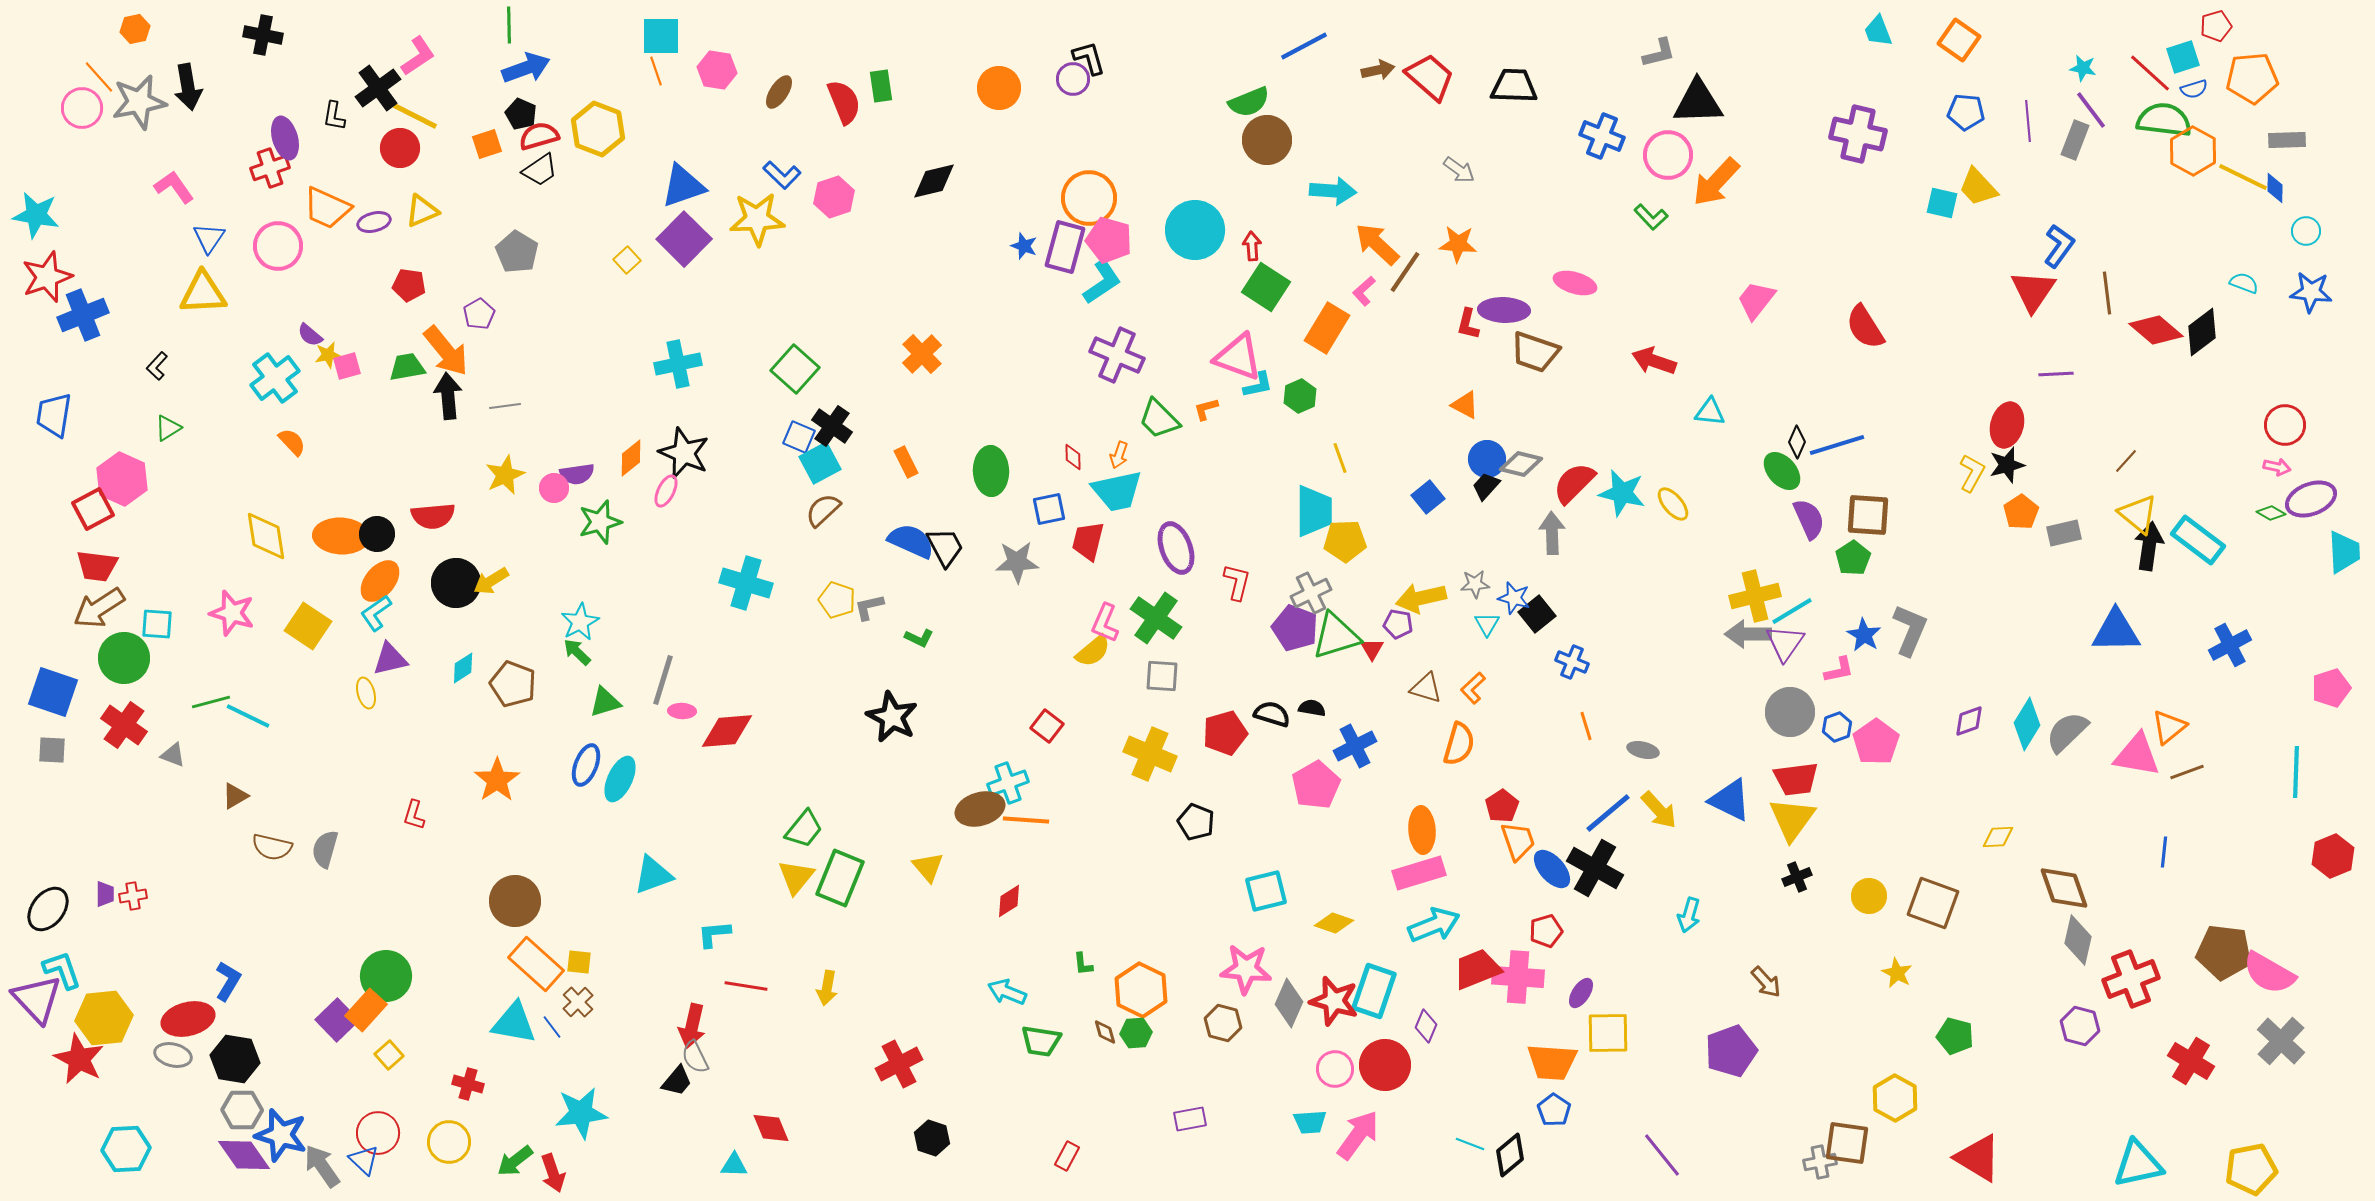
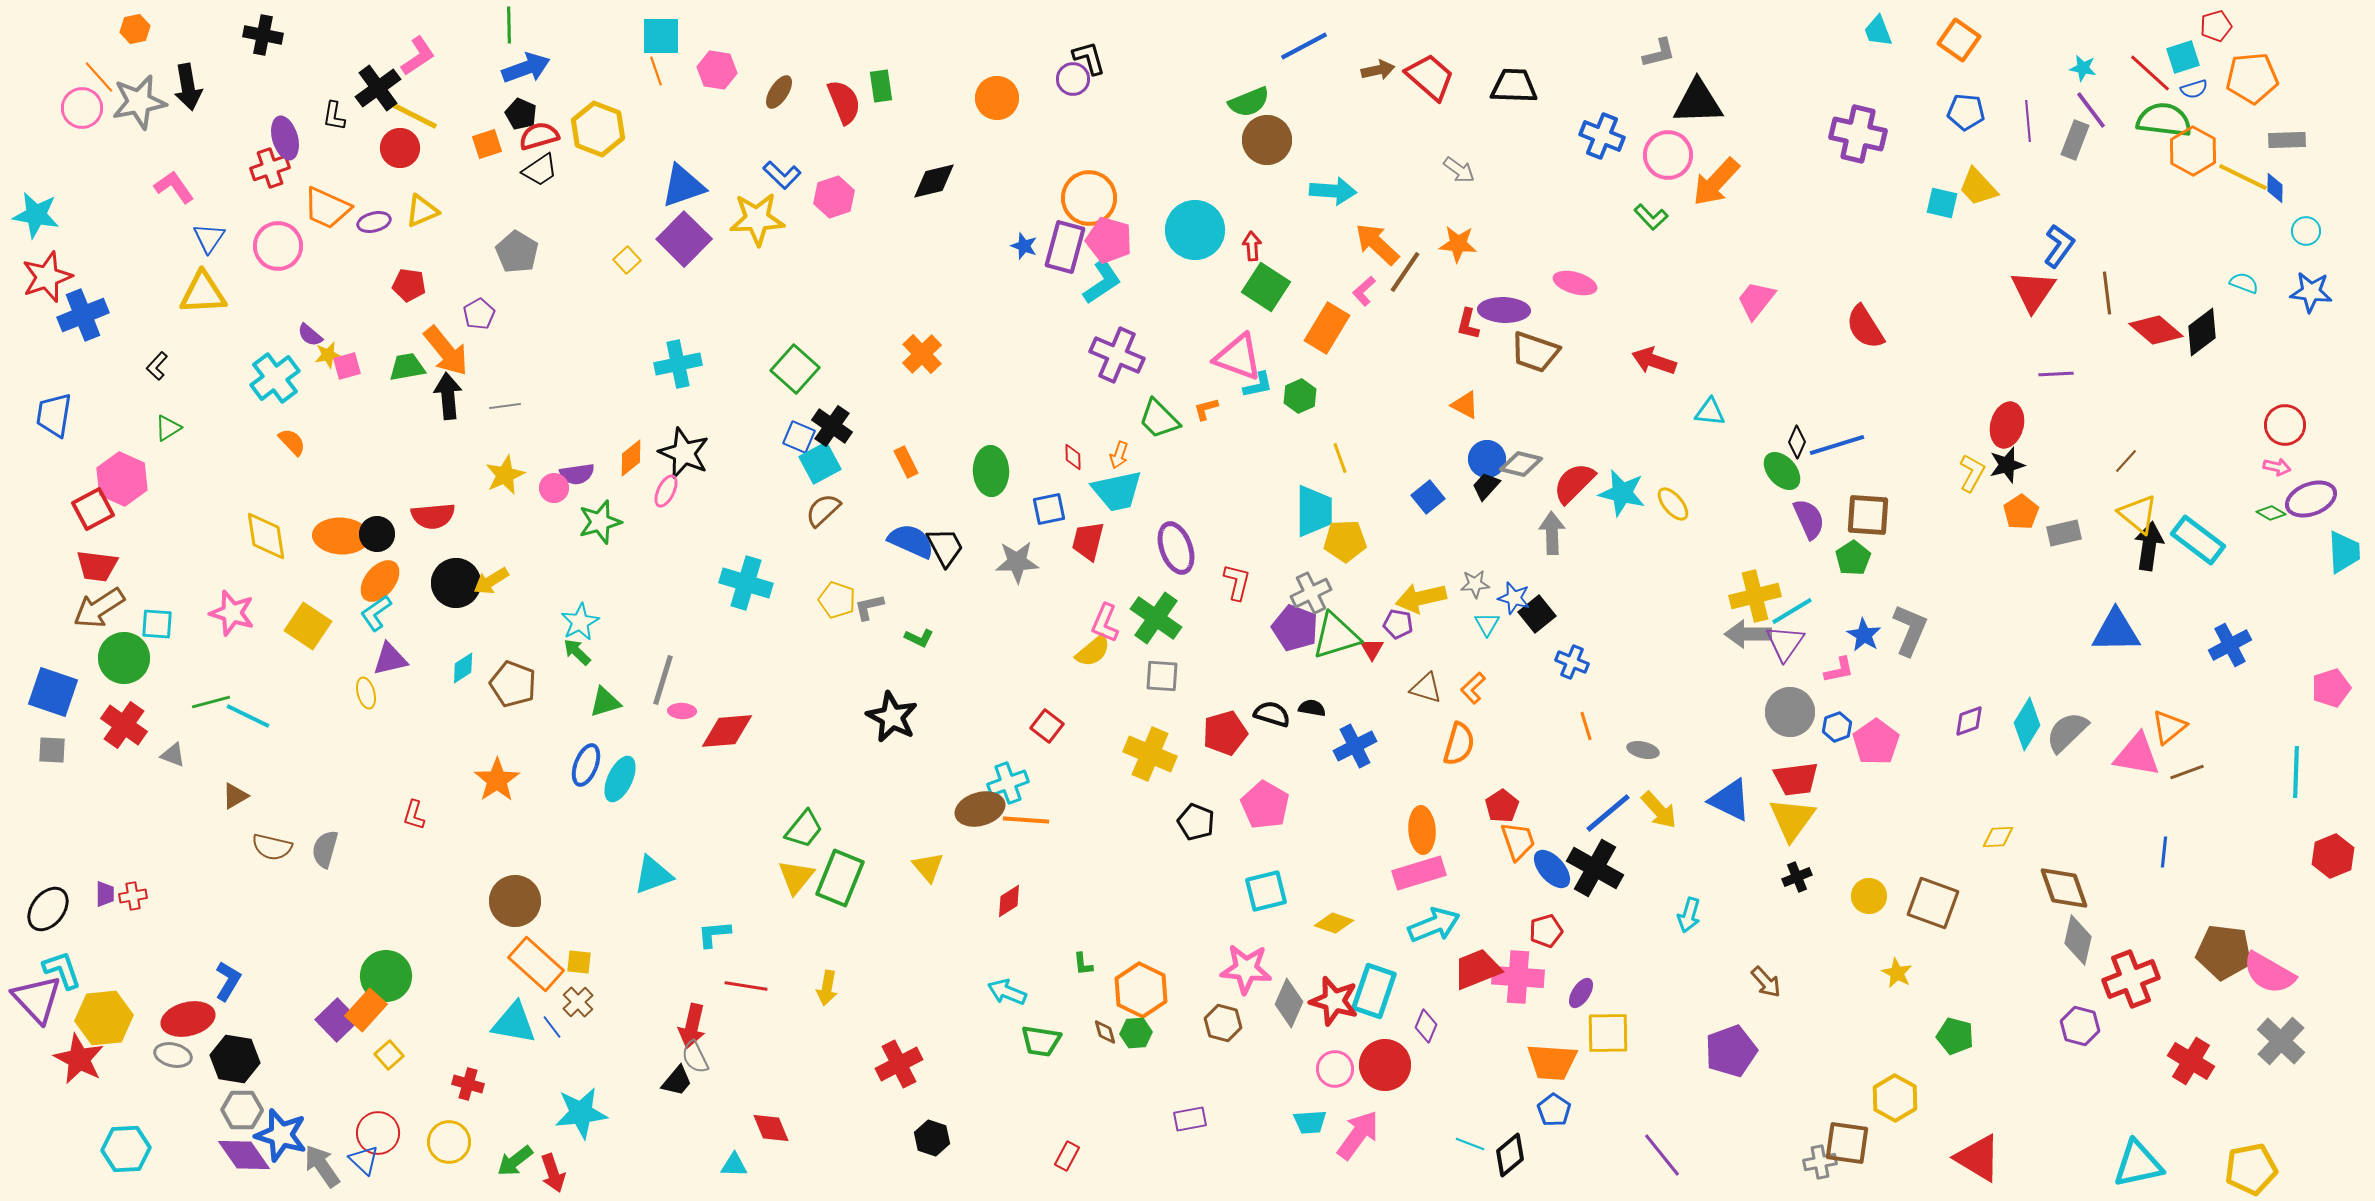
orange circle at (999, 88): moved 2 px left, 10 px down
pink pentagon at (1316, 785): moved 51 px left, 20 px down; rotated 12 degrees counterclockwise
